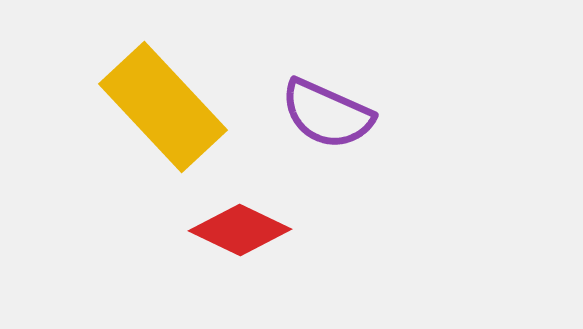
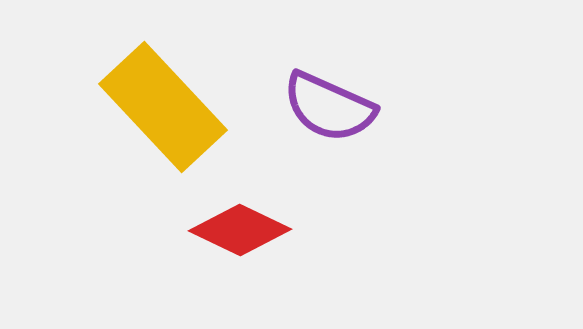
purple semicircle: moved 2 px right, 7 px up
